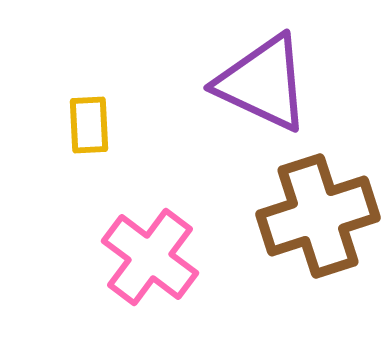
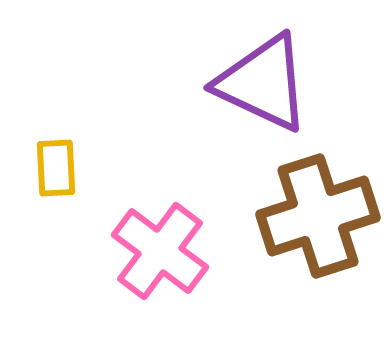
yellow rectangle: moved 33 px left, 43 px down
pink cross: moved 10 px right, 6 px up
